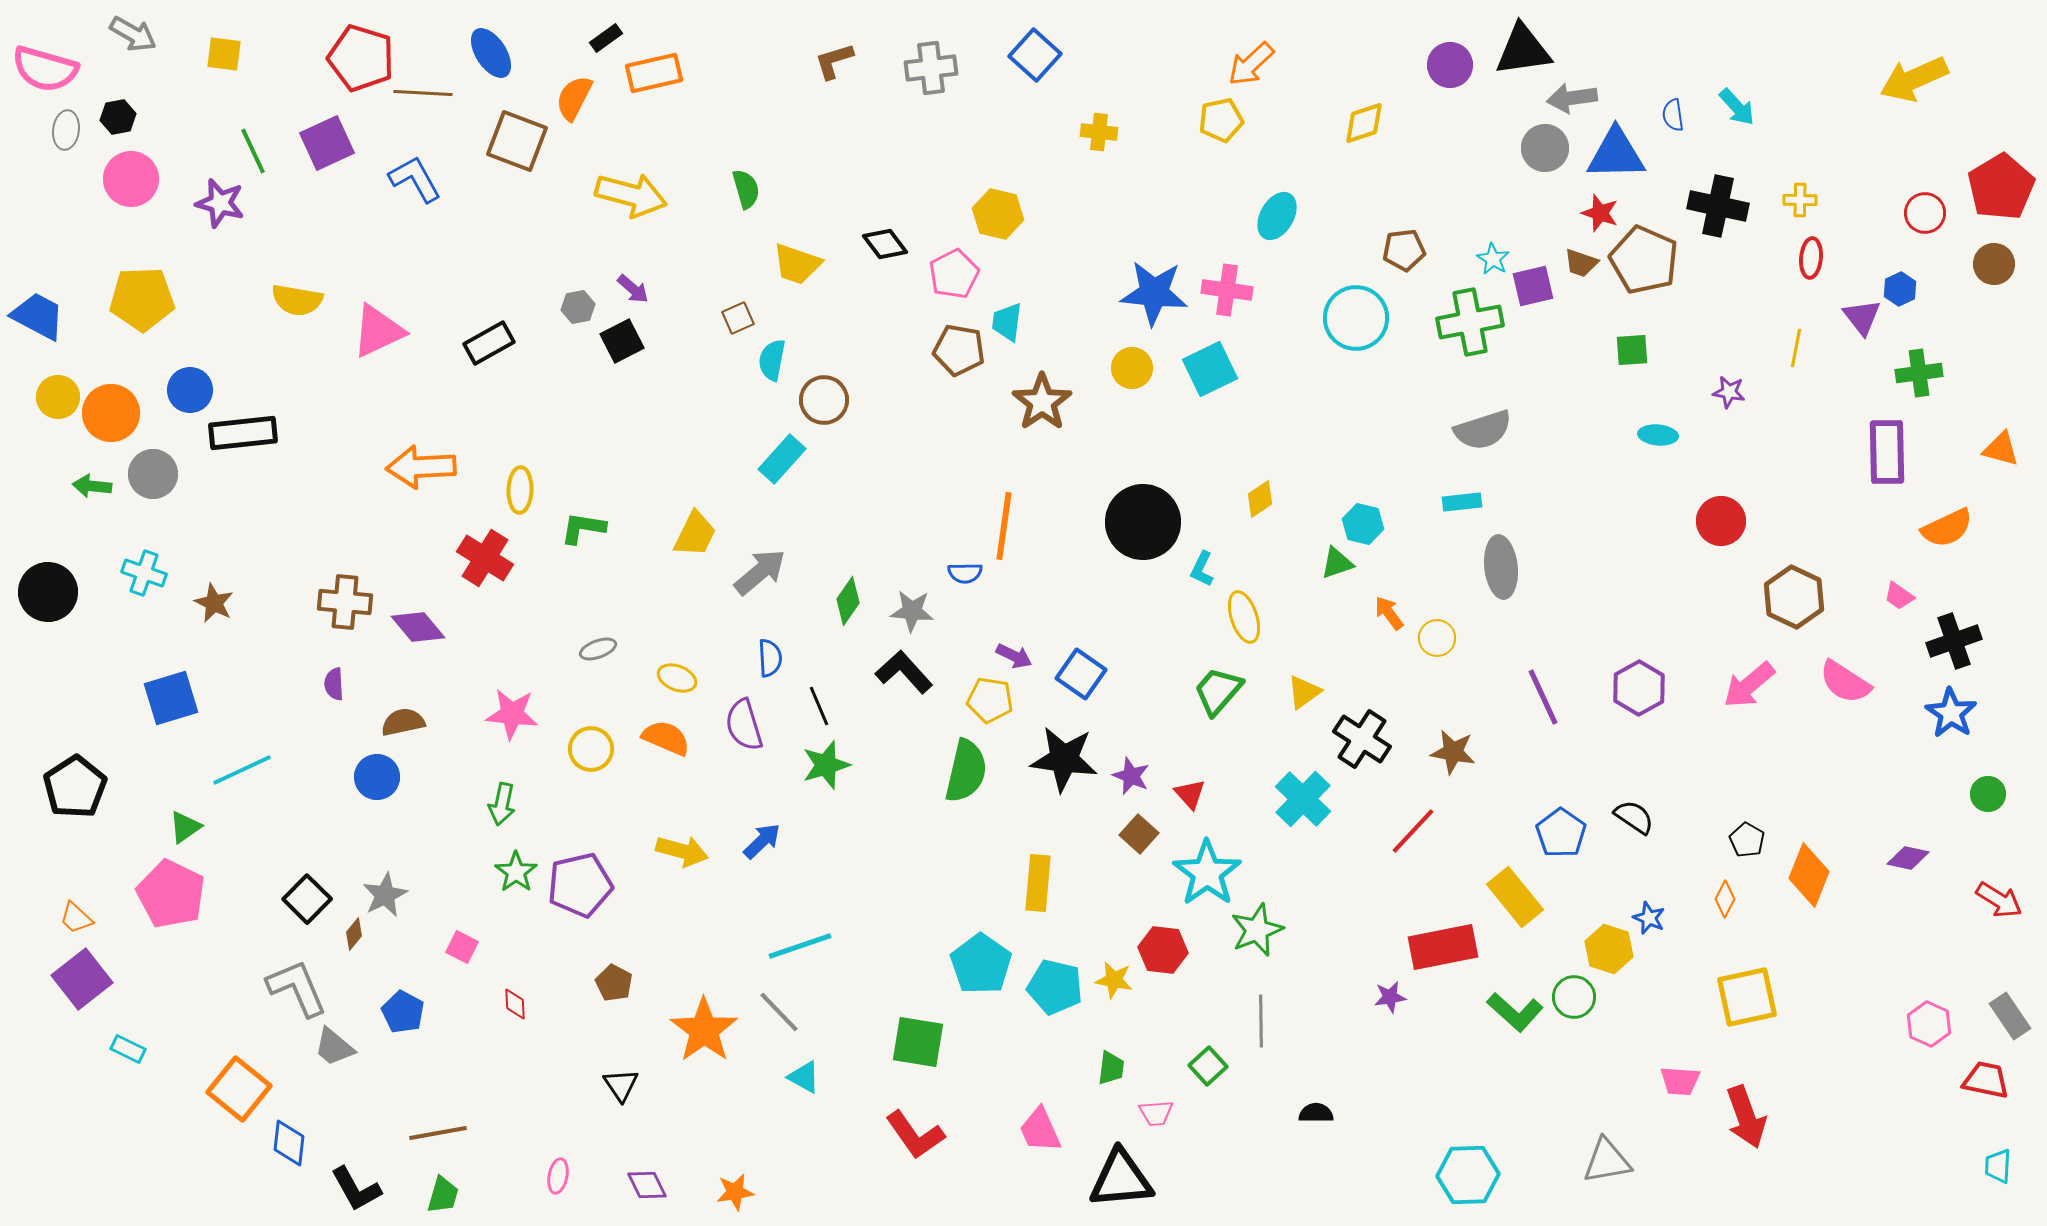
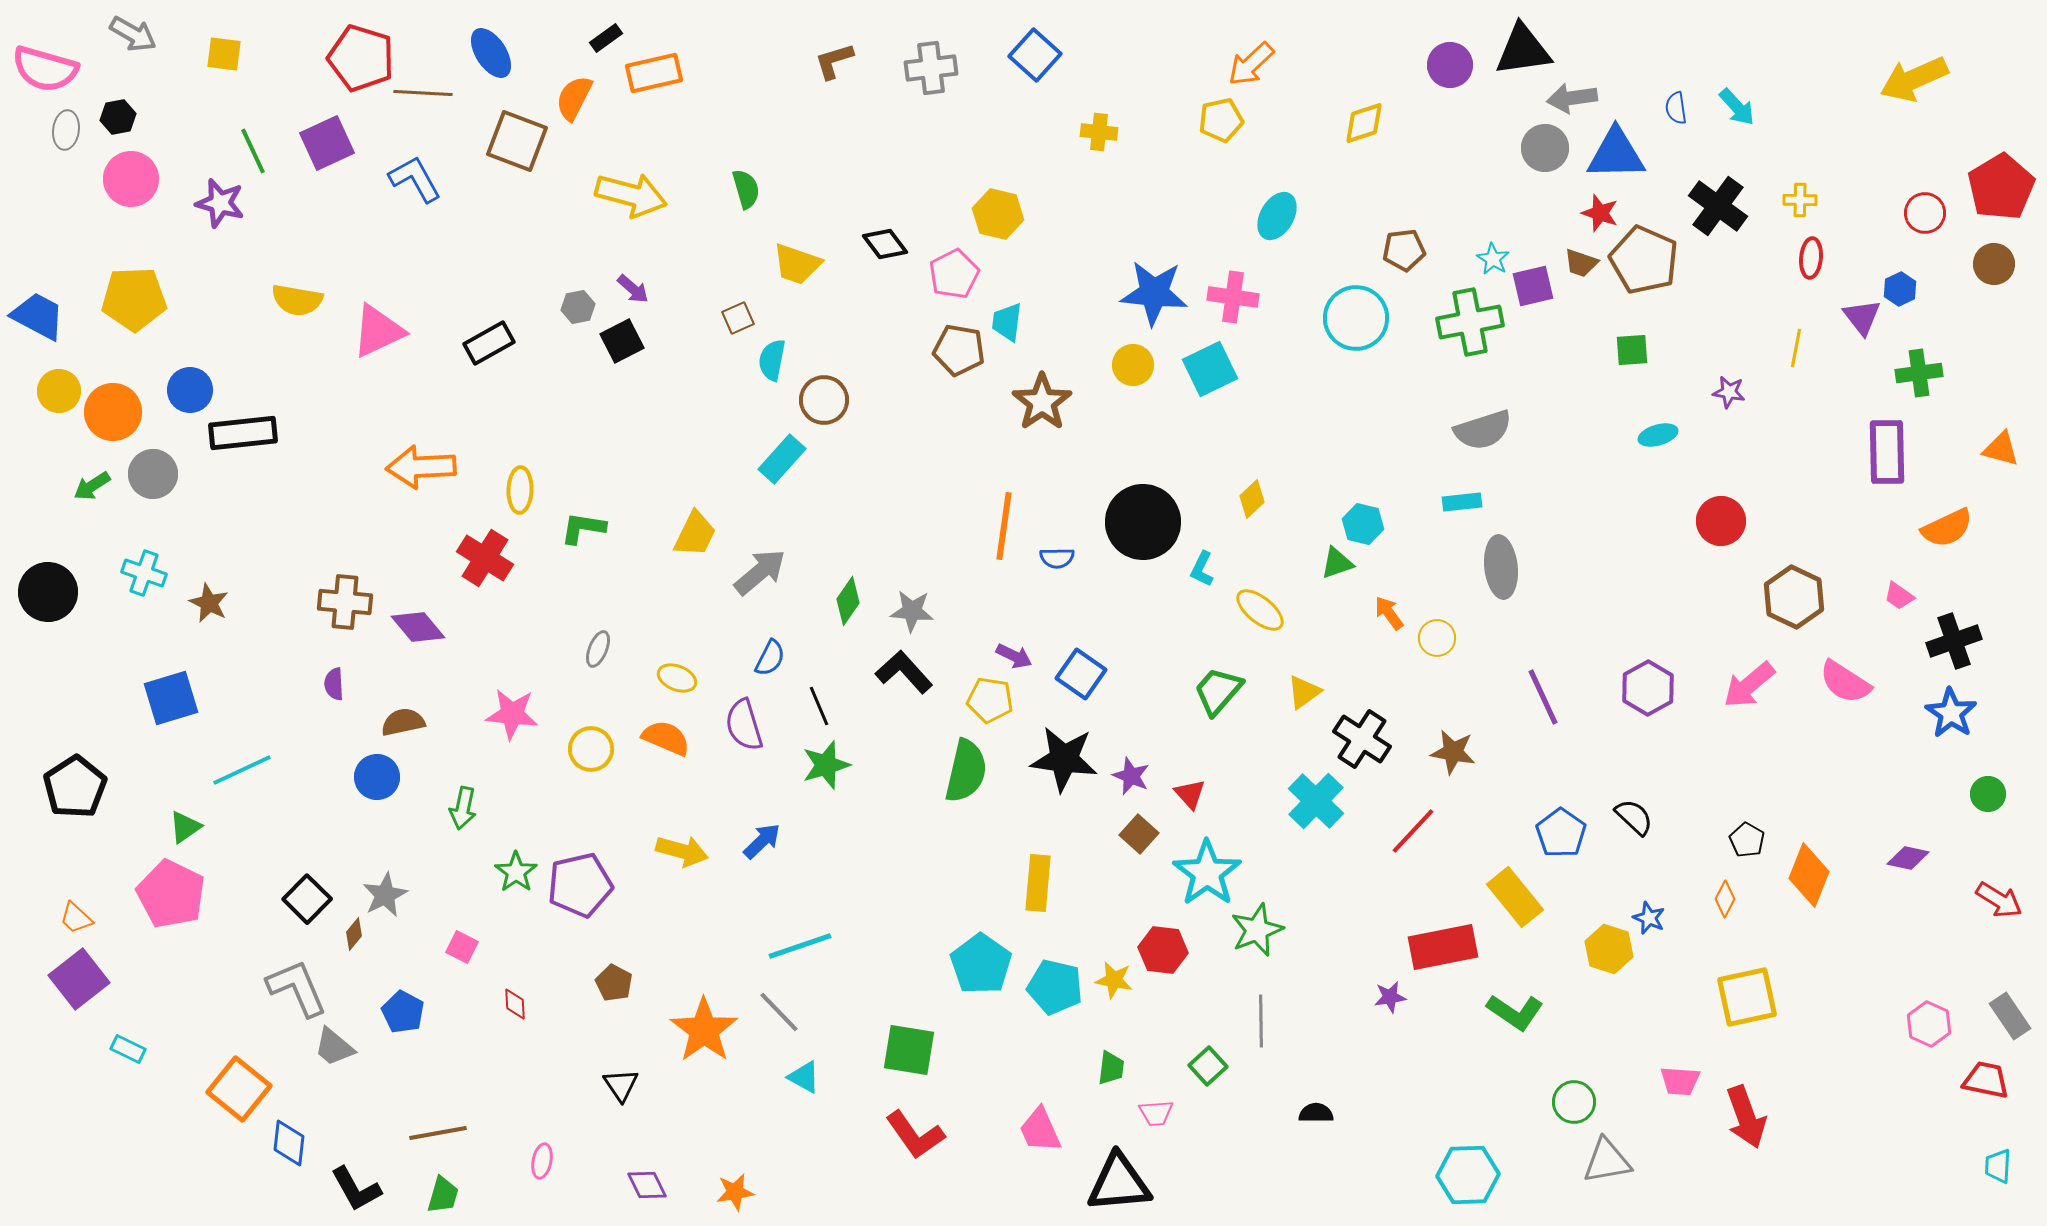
blue semicircle at (1673, 115): moved 3 px right, 7 px up
black cross at (1718, 206): rotated 24 degrees clockwise
pink cross at (1227, 290): moved 6 px right, 7 px down
yellow pentagon at (142, 299): moved 8 px left
yellow circle at (1132, 368): moved 1 px right, 3 px up
yellow circle at (58, 397): moved 1 px right, 6 px up
orange circle at (111, 413): moved 2 px right, 1 px up
cyan ellipse at (1658, 435): rotated 21 degrees counterclockwise
green arrow at (92, 486): rotated 39 degrees counterclockwise
yellow diamond at (1260, 499): moved 8 px left; rotated 9 degrees counterclockwise
blue semicircle at (965, 573): moved 92 px right, 15 px up
brown star at (214, 603): moved 5 px left
yellow ellipse at (1244, 617): moved 16 px right, 7 px up; rotated 33 degrees counterclockwise
gray ellipse at (598, 649): rotated 48 degrees counterclockwise
blue semicircle at (770, 658): rotated 30 degrees clockwise
purple hexagon at (1639, 688): moved 9 px right
cyan cross at (1303, 799): moved 13 px right, 2 px down
green arrow at (502, 804): moved 39 px left, 4 px down
black semicircle at (1634, 817): rotated 9 degrees clockwise
purple square at (82, 979): moved 3 px left
green circle at (1574, 997): moved 105 px down
green L-shape at (1515, 1012): rotated 8 degrees counterclockwise
green square at (918, 1042): moved 9 px left, 8 px down
pink ellipse at (558, 1176): moved 16 px left, 15 px up
black triangle at (1121, 1179): moved 2 px left, 4 px down
